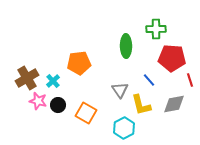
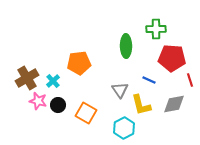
blue line: rotated 24 degrees counterclockwise
